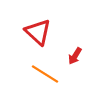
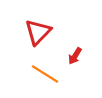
red triangle: rotated 32 degrees clockwise
